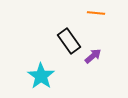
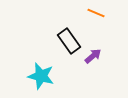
orange line: rotated 18 degrees clockwise
cyan star: rotated 20 degrees counterclockwise
